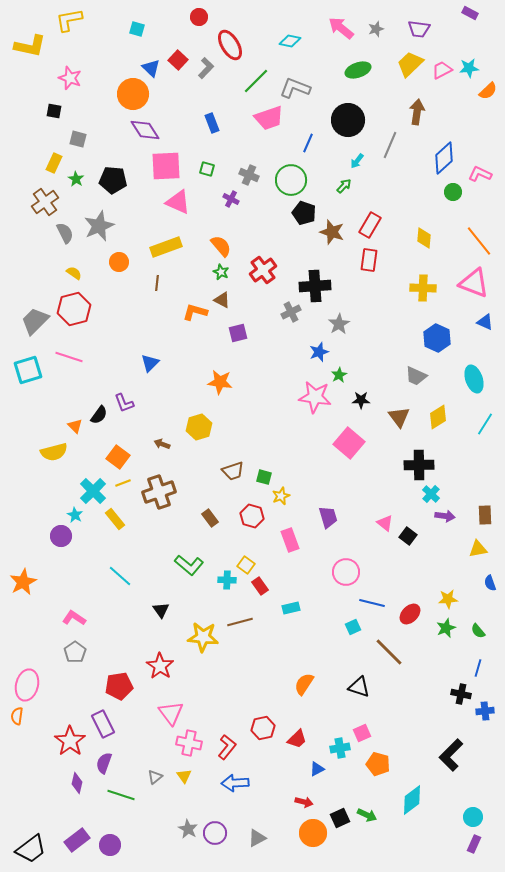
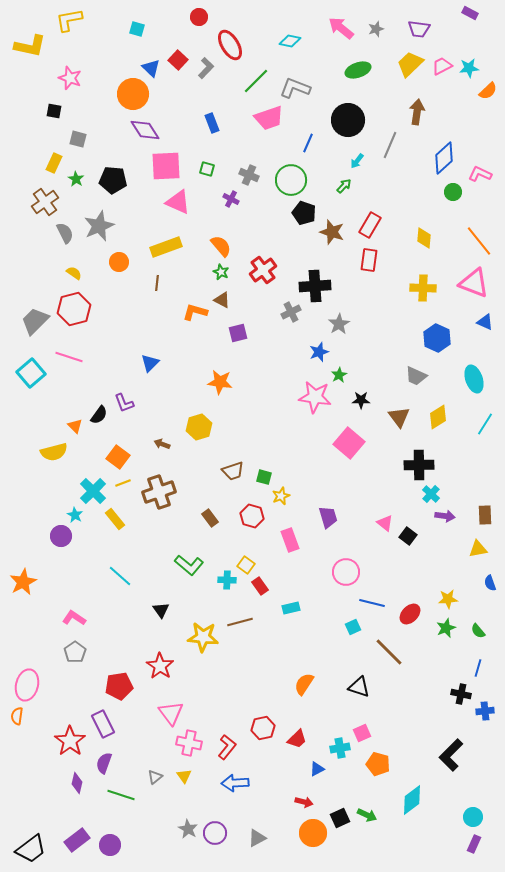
pink trapezoid at (442, 70): moved 4 px up
cyan square at (28, 370): moved 3 px right, 3 px down; rotated 24 degrees counterclockwise
